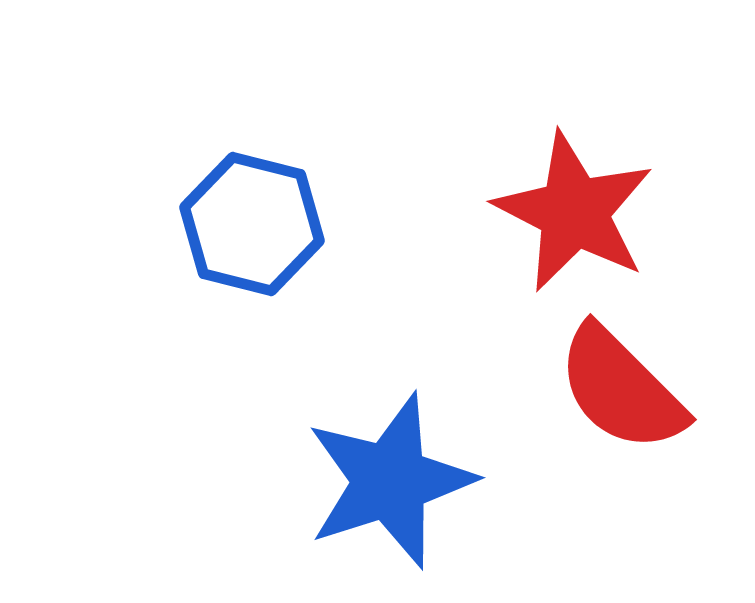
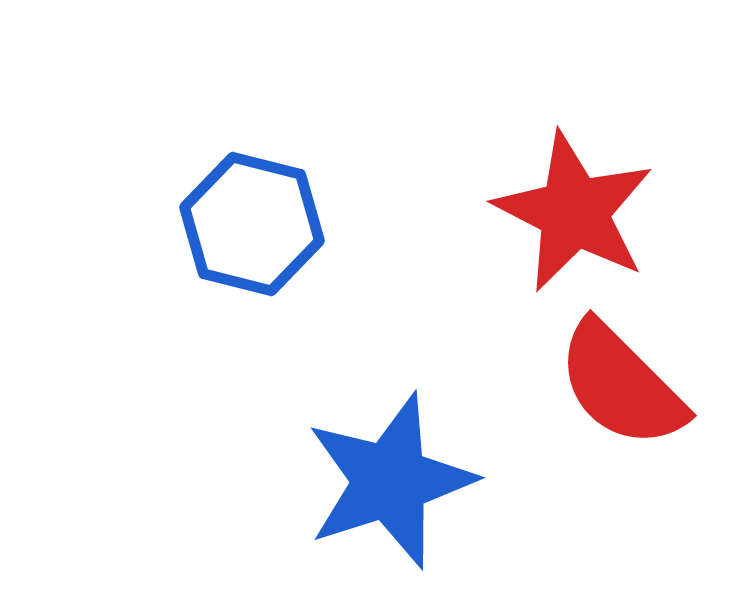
red semicircle: moved 4 px up
